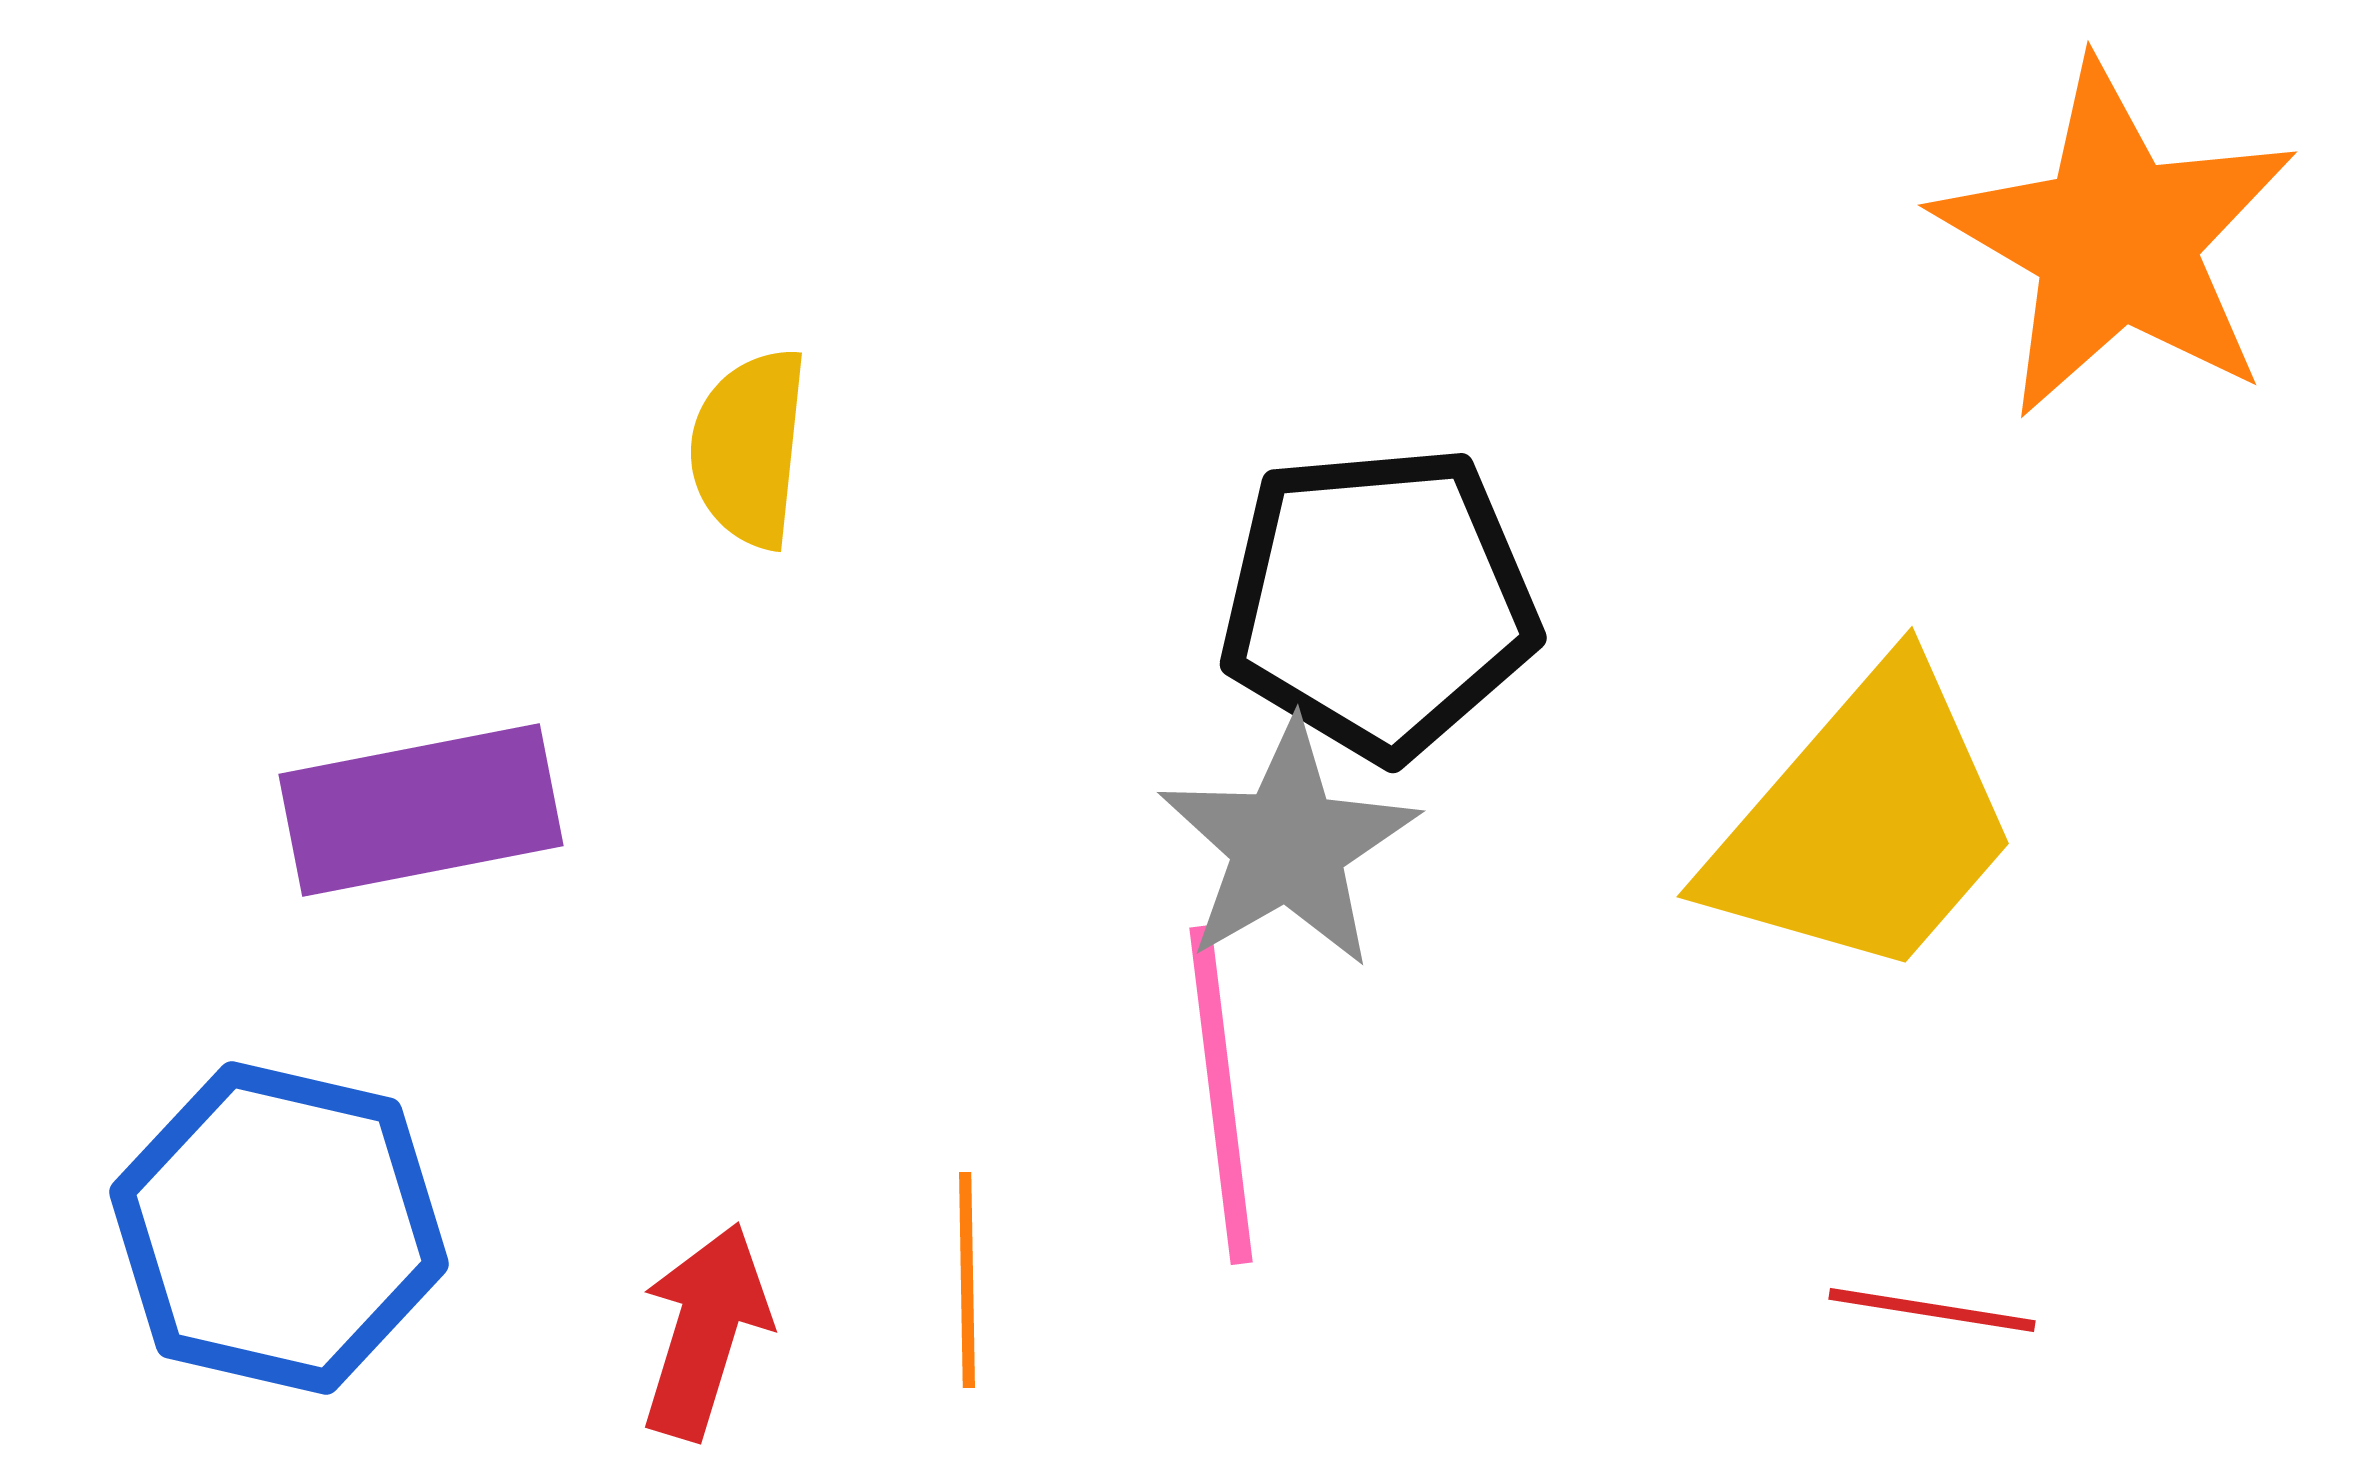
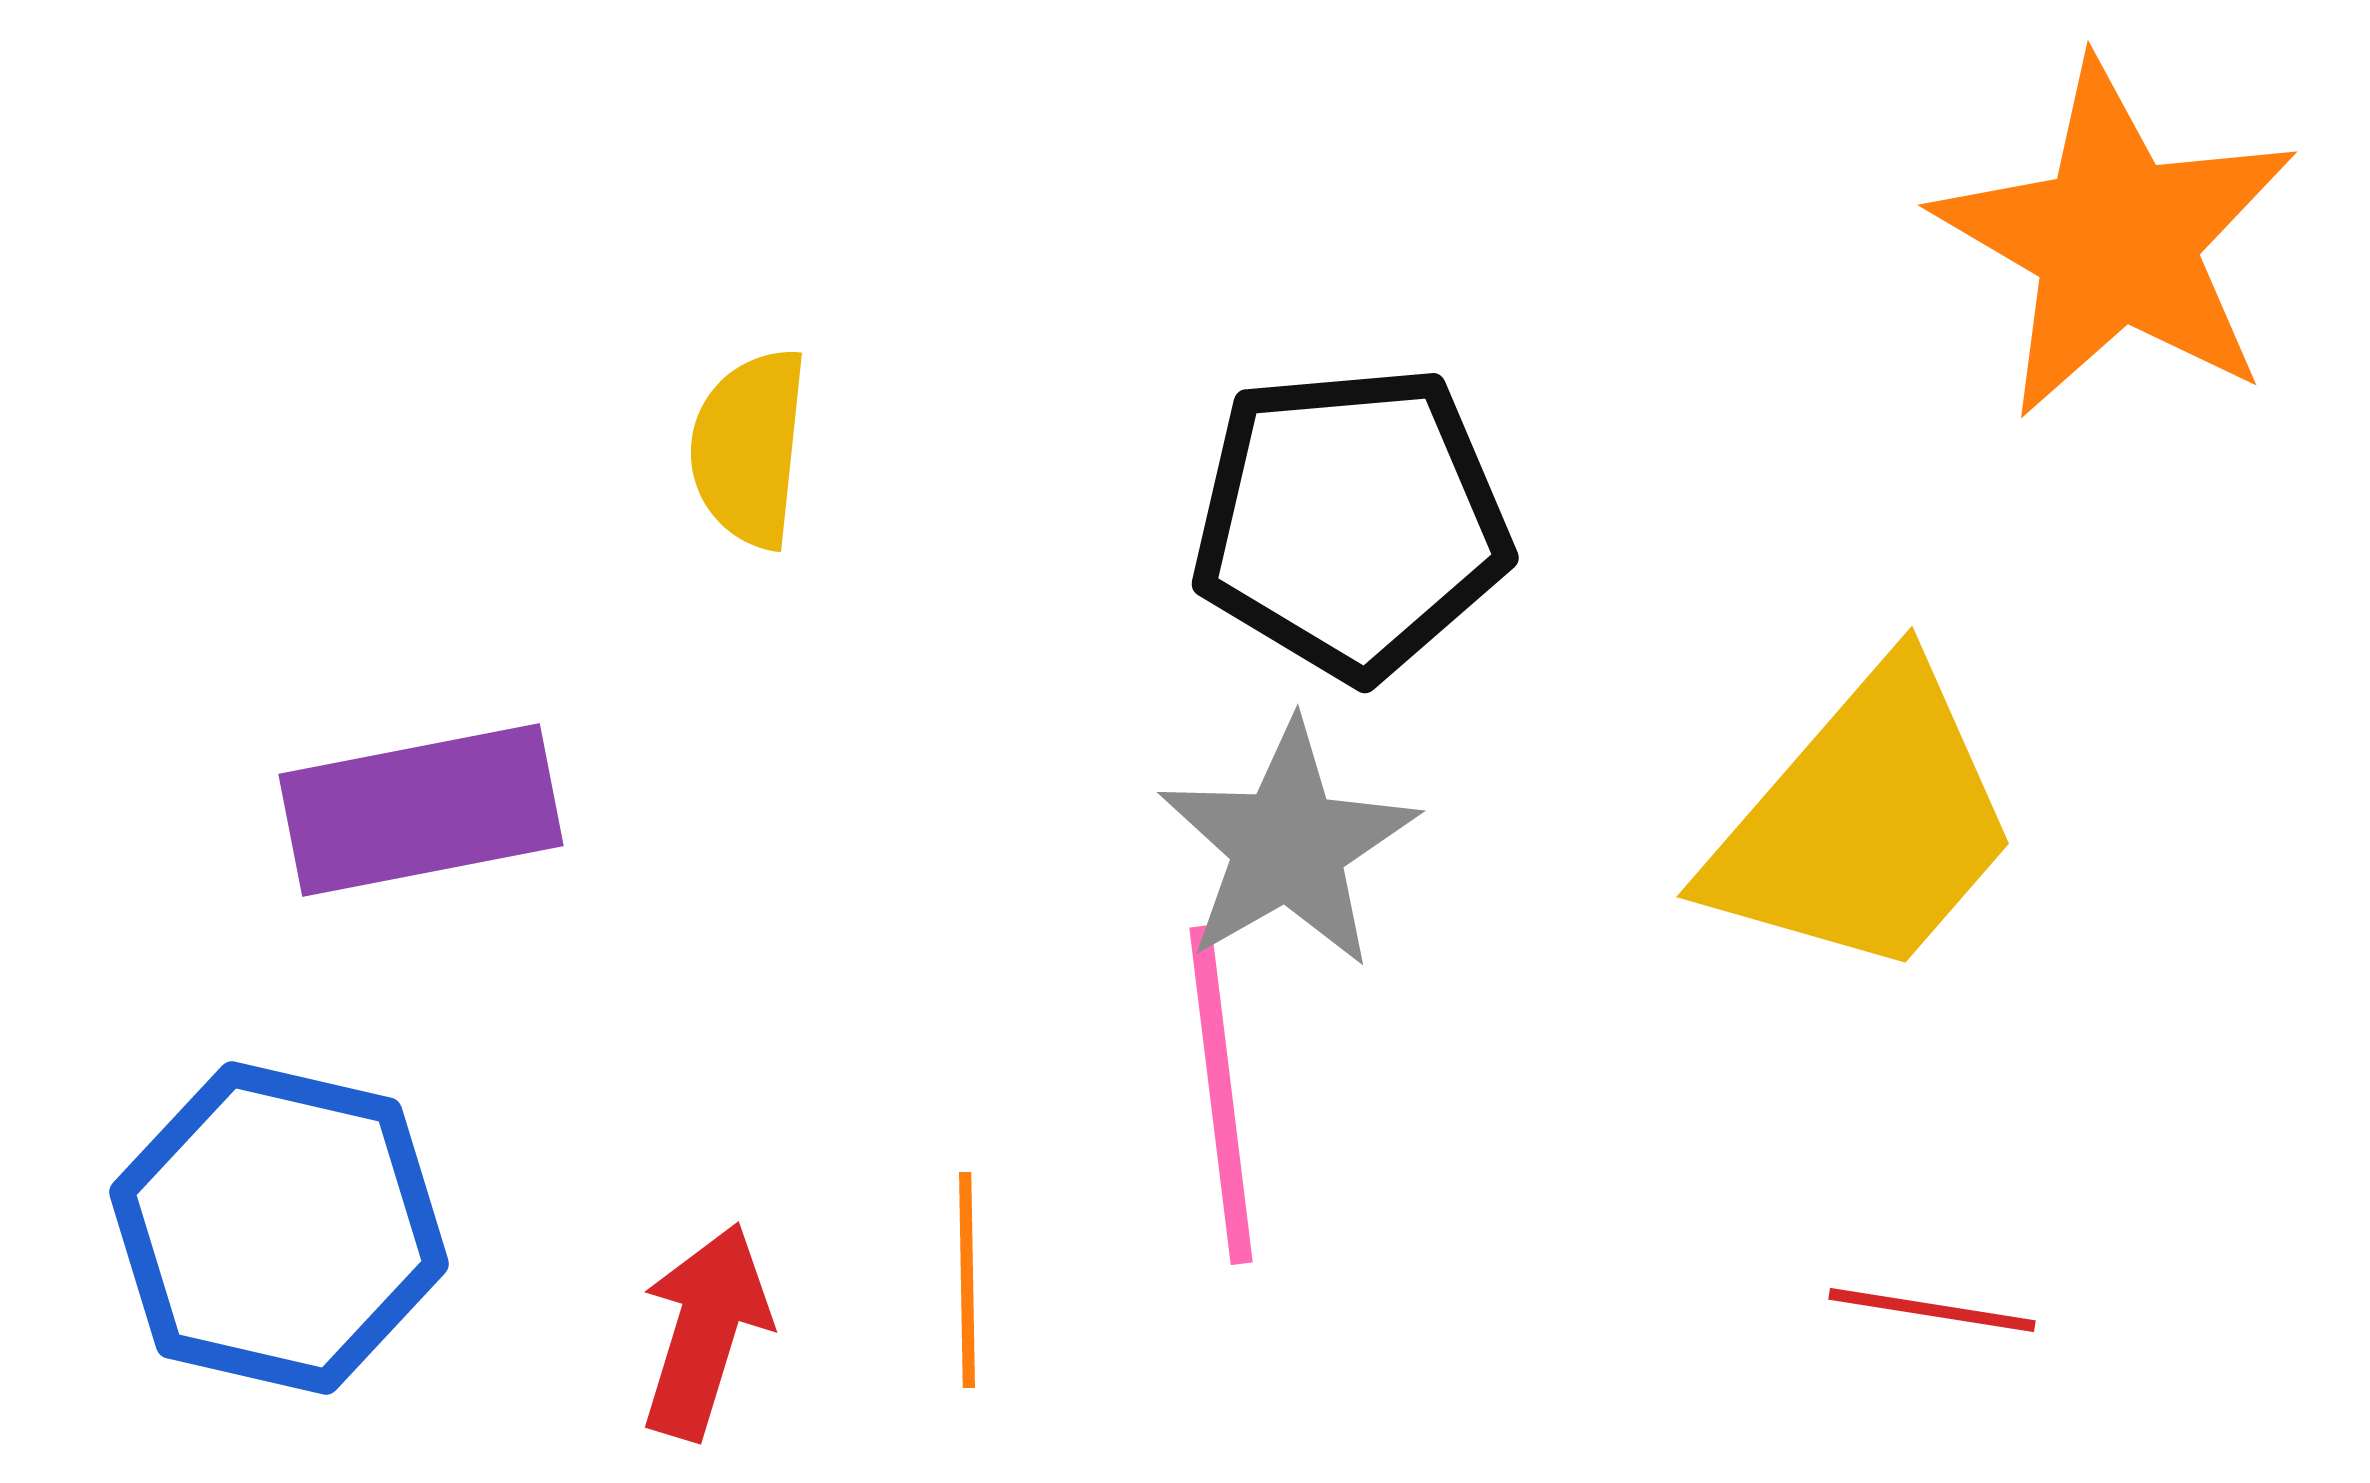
black pentagon: moved 28 px left, 80 px up
